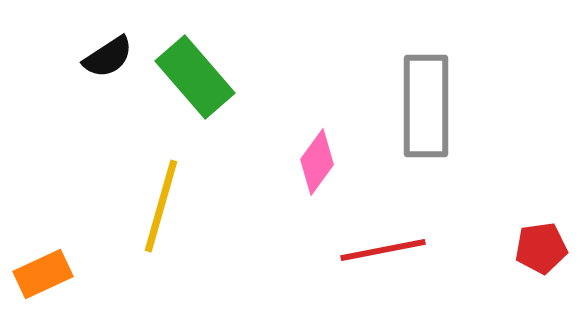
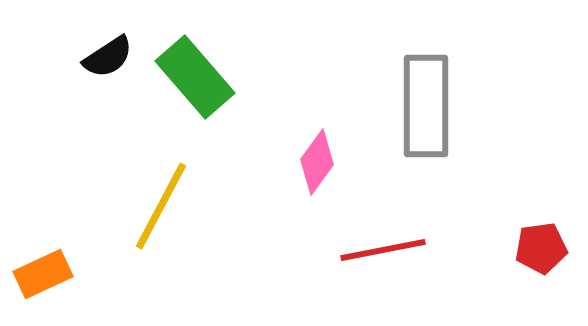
yellow line: rotated 12 degrees clockwise
